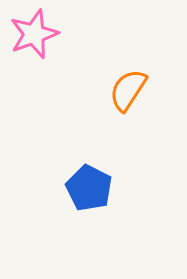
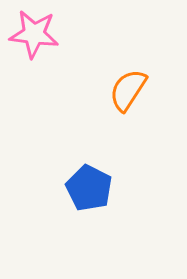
pink star: rotated 27 degrees clockwise
